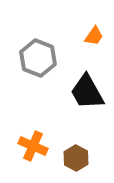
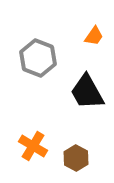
orange cross: rotated 8 degrees clockwise
